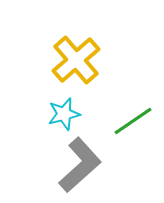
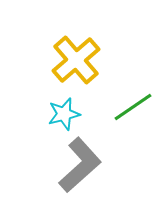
green line: moved 14 px up
